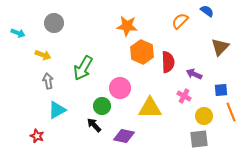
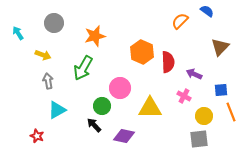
orange star: moved 32 px left, 10 px down; rotated 20 degrees counterclockwise
cyan arrow: rotated 144 degrees counterclockwise
